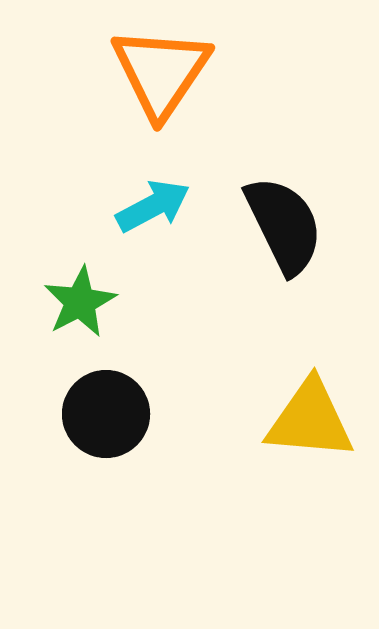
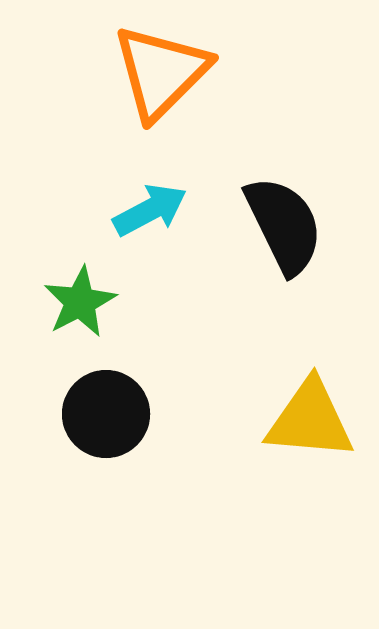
orange triangle: rotated 11 degrees clockwise
cyan arrow: moved 3 px left, 4 px down
